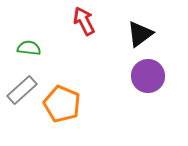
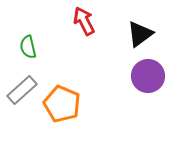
green semicircle: moved 1 px left, 1 px up; rotated 110 degrees counterclockwise
